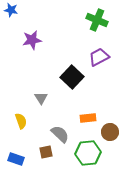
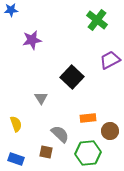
blue star: rotated 16 degrees counterclockwise
green cross: rotated 15 degrees clockwise
purple trapezoid: moved 11 px right, 3 px down
yellow semicircle: moved 5 px left, 3 px down
brown circle: moved 1 px up
brown square: rotated 24 degrees clockwise
